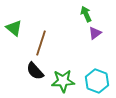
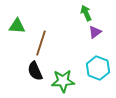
green arrow: moved 1 px up
green triangle: moved 3 px right, 2 px up; rotated 36 degrees counterclockwise
purple triangle: moved 1 px up
black semicircle: rotated 18 degrees clockwise
cyan hexagon: moved 1 px right, 13 px up
